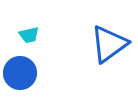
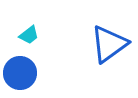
cyan trapezoid: rotated 25 degrees counterclockwise
